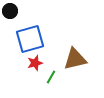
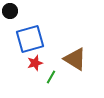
brown triangle: rotated 45 degrees clockwise
